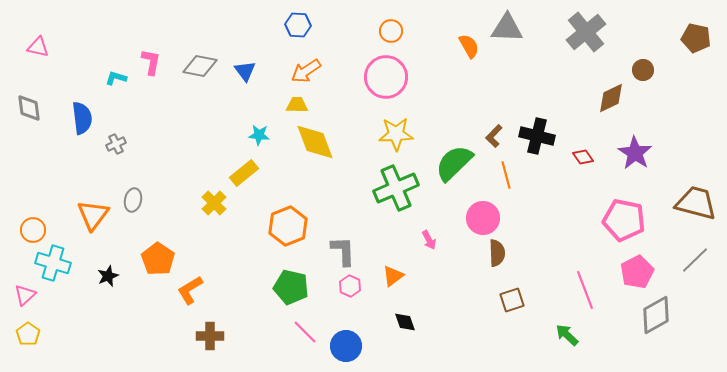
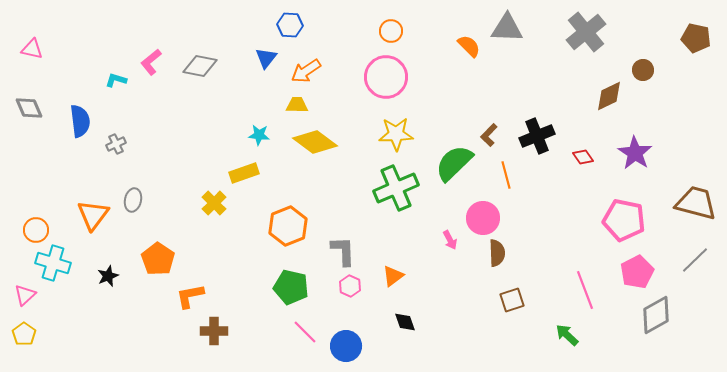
blue hexagon at (298, 25): moved 8 px left
orange semicircle at (469, 46): rotated 15 degrees counterclockwise
pink triangle at (38, 47): moved 6 px left, 2 px down
pink L-shape at (151, 62): rotated 140 degrees counterclockwise
blue triangle at (245, 71): moved 21 px right, 13 px up; rotated 15 degrees clockwise
cyan L-shape at (116, 78): moved 2 px down
brown diamond at (611, 98): moved 2 px left, 2 px up
gray diamond at (29, 108): rotated 16 degrees counterclockwise
blue semicircle at (82, 118): moved 2 px left, 3 px down
brown L-shape at (494, 136): moved 5 px left, 1 px up
black cross at (537, 136): rotated 36 degrees counterclockwise
yellow diamond at (315, 142): rotated 33 degrees counterclockwise
yellow rectangle at (244, 173): rotated 20 degrees clockwise
orange circle at (33, 230): moved 3 px right
pink arrow at (429, 240): moved 21 px right
orange L-shape at (190, 290): moved 6 px down; rotated 20 degrees clockwise
yellow pentagon at (28, 334): moved 4 px left
brown cross at (210, 336): moved 4 px right, 5 px up
